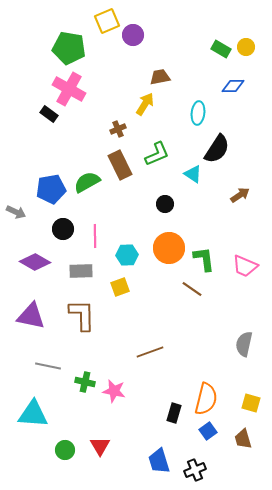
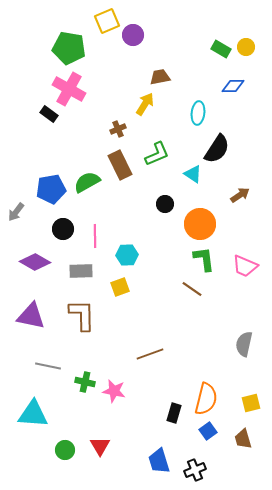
gray arrow at (16, 212): rotated 102 degrees clockwise
orange circle at (169, 248): moved 31 px right, 24 px up
brown line at (150, 352): moved 2 px down
yellow square at (251, 403): rotated 30 degrees counterclockwise
